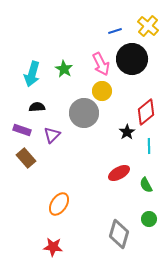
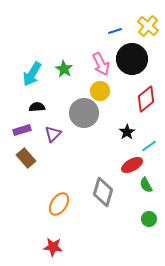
cyan arrow: rotated 15 degrees clockwise
yellow circle: moved 2 px left
red diamond: moved 13 px up
purple rectangle: rotated 36 degrees counterclockwise
purple triangle: moved 1 px right, 1 px up
cyan line: rotated 56 degrees clockwise
red ellipse: moved 13 px right, 8 px up
gray diamond: moved 16 px left, 42 px up
